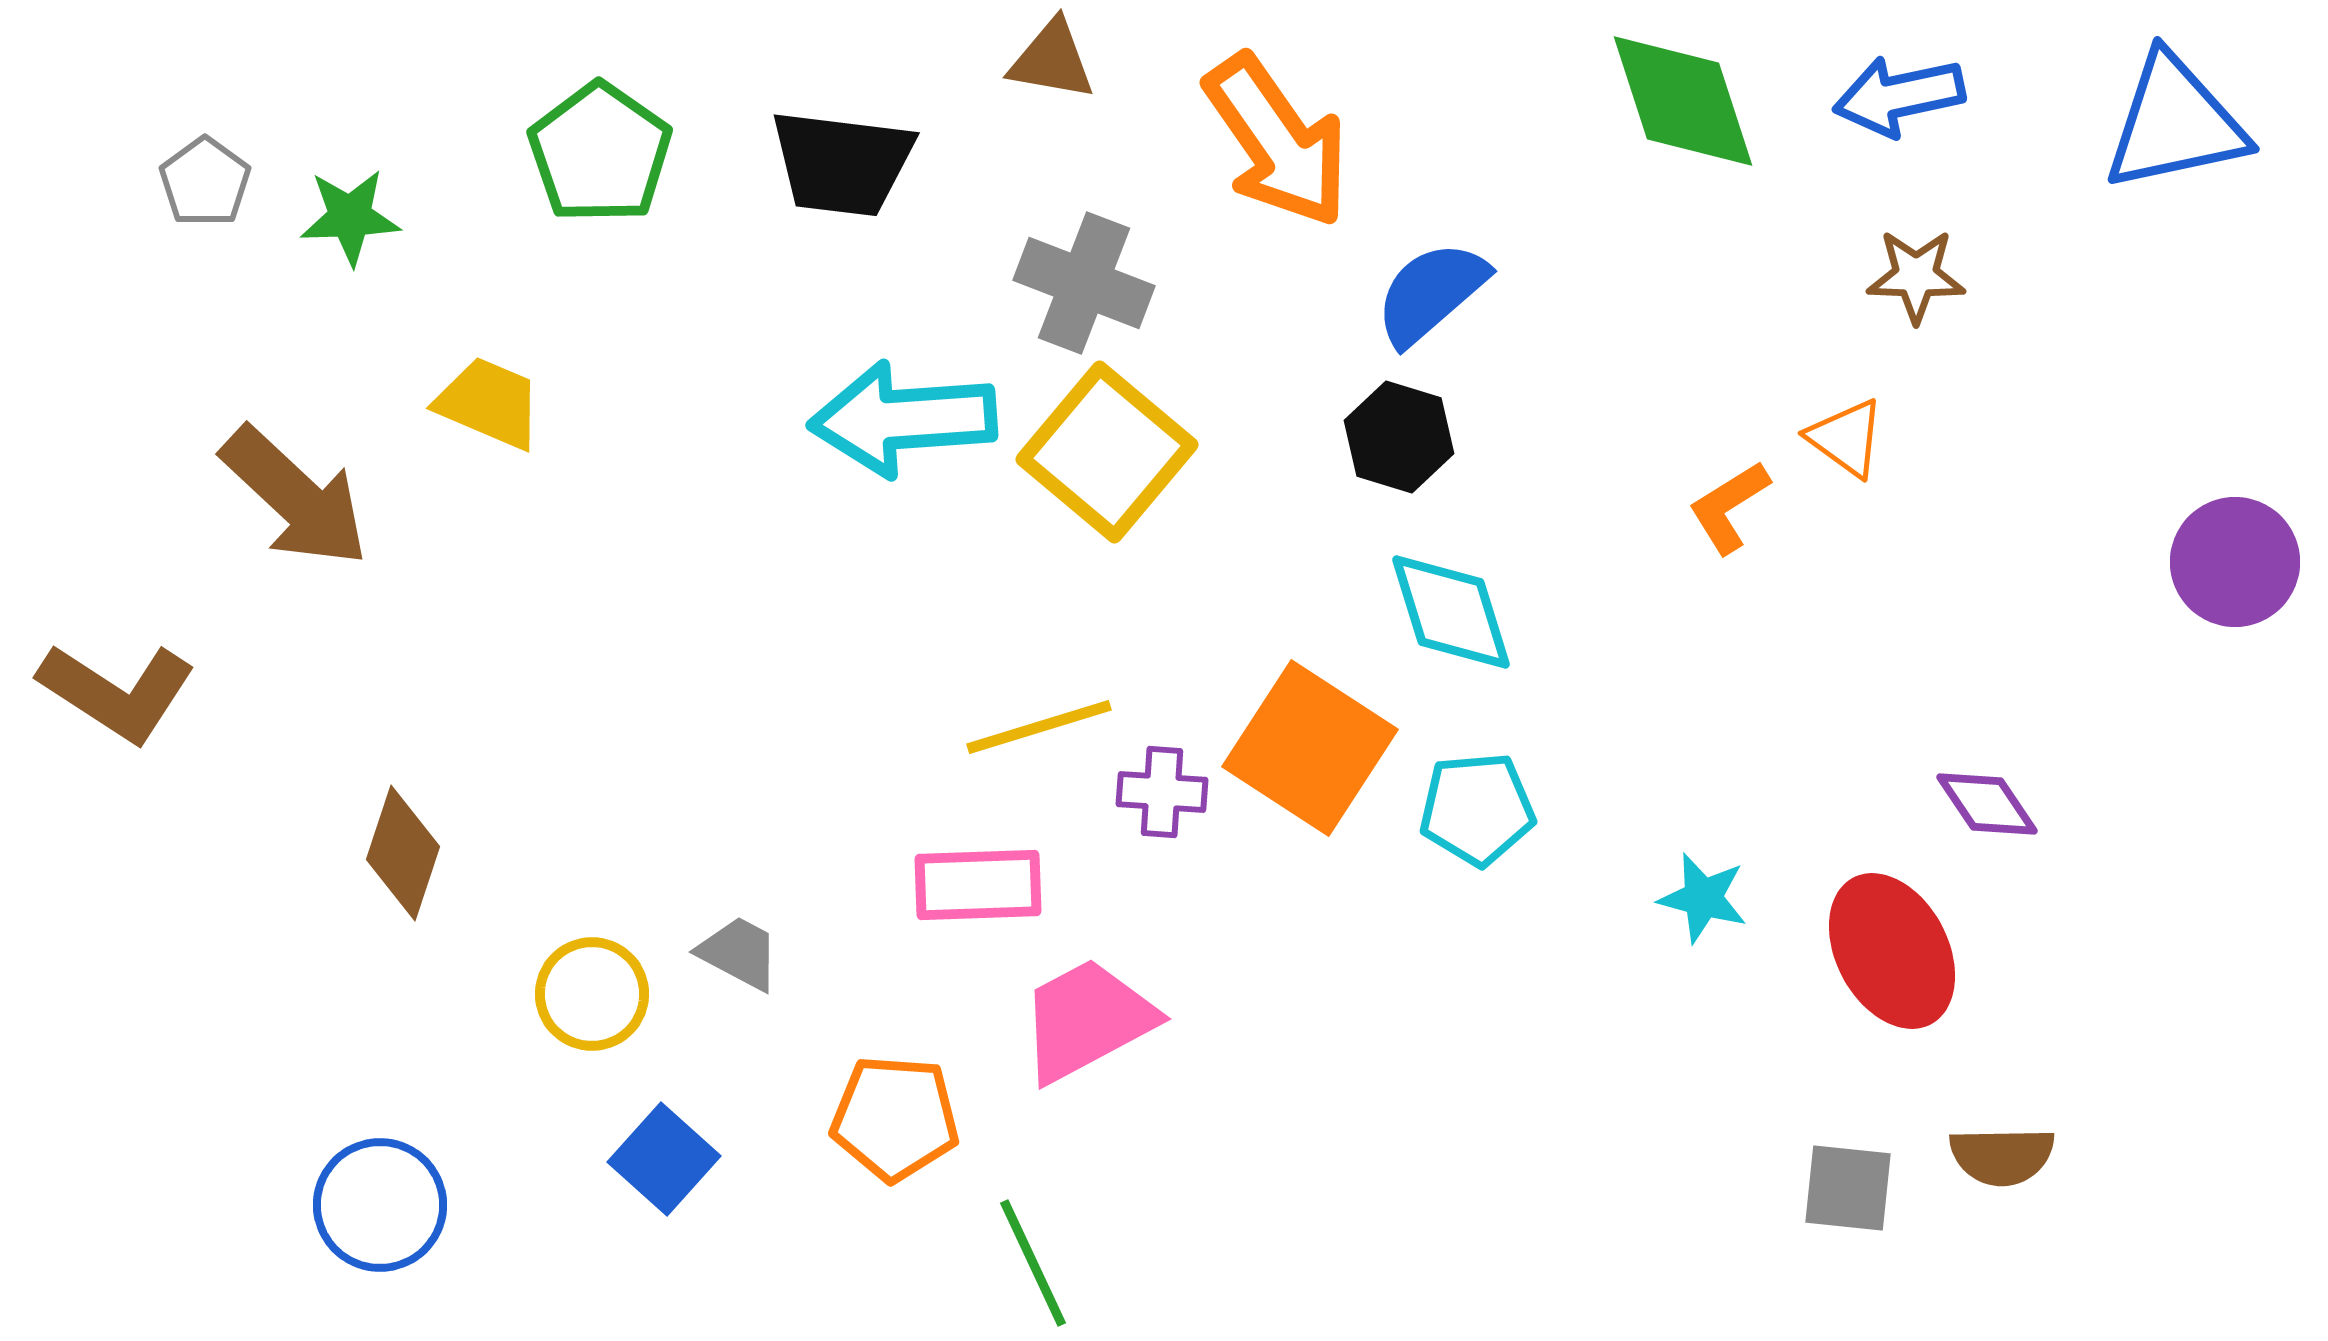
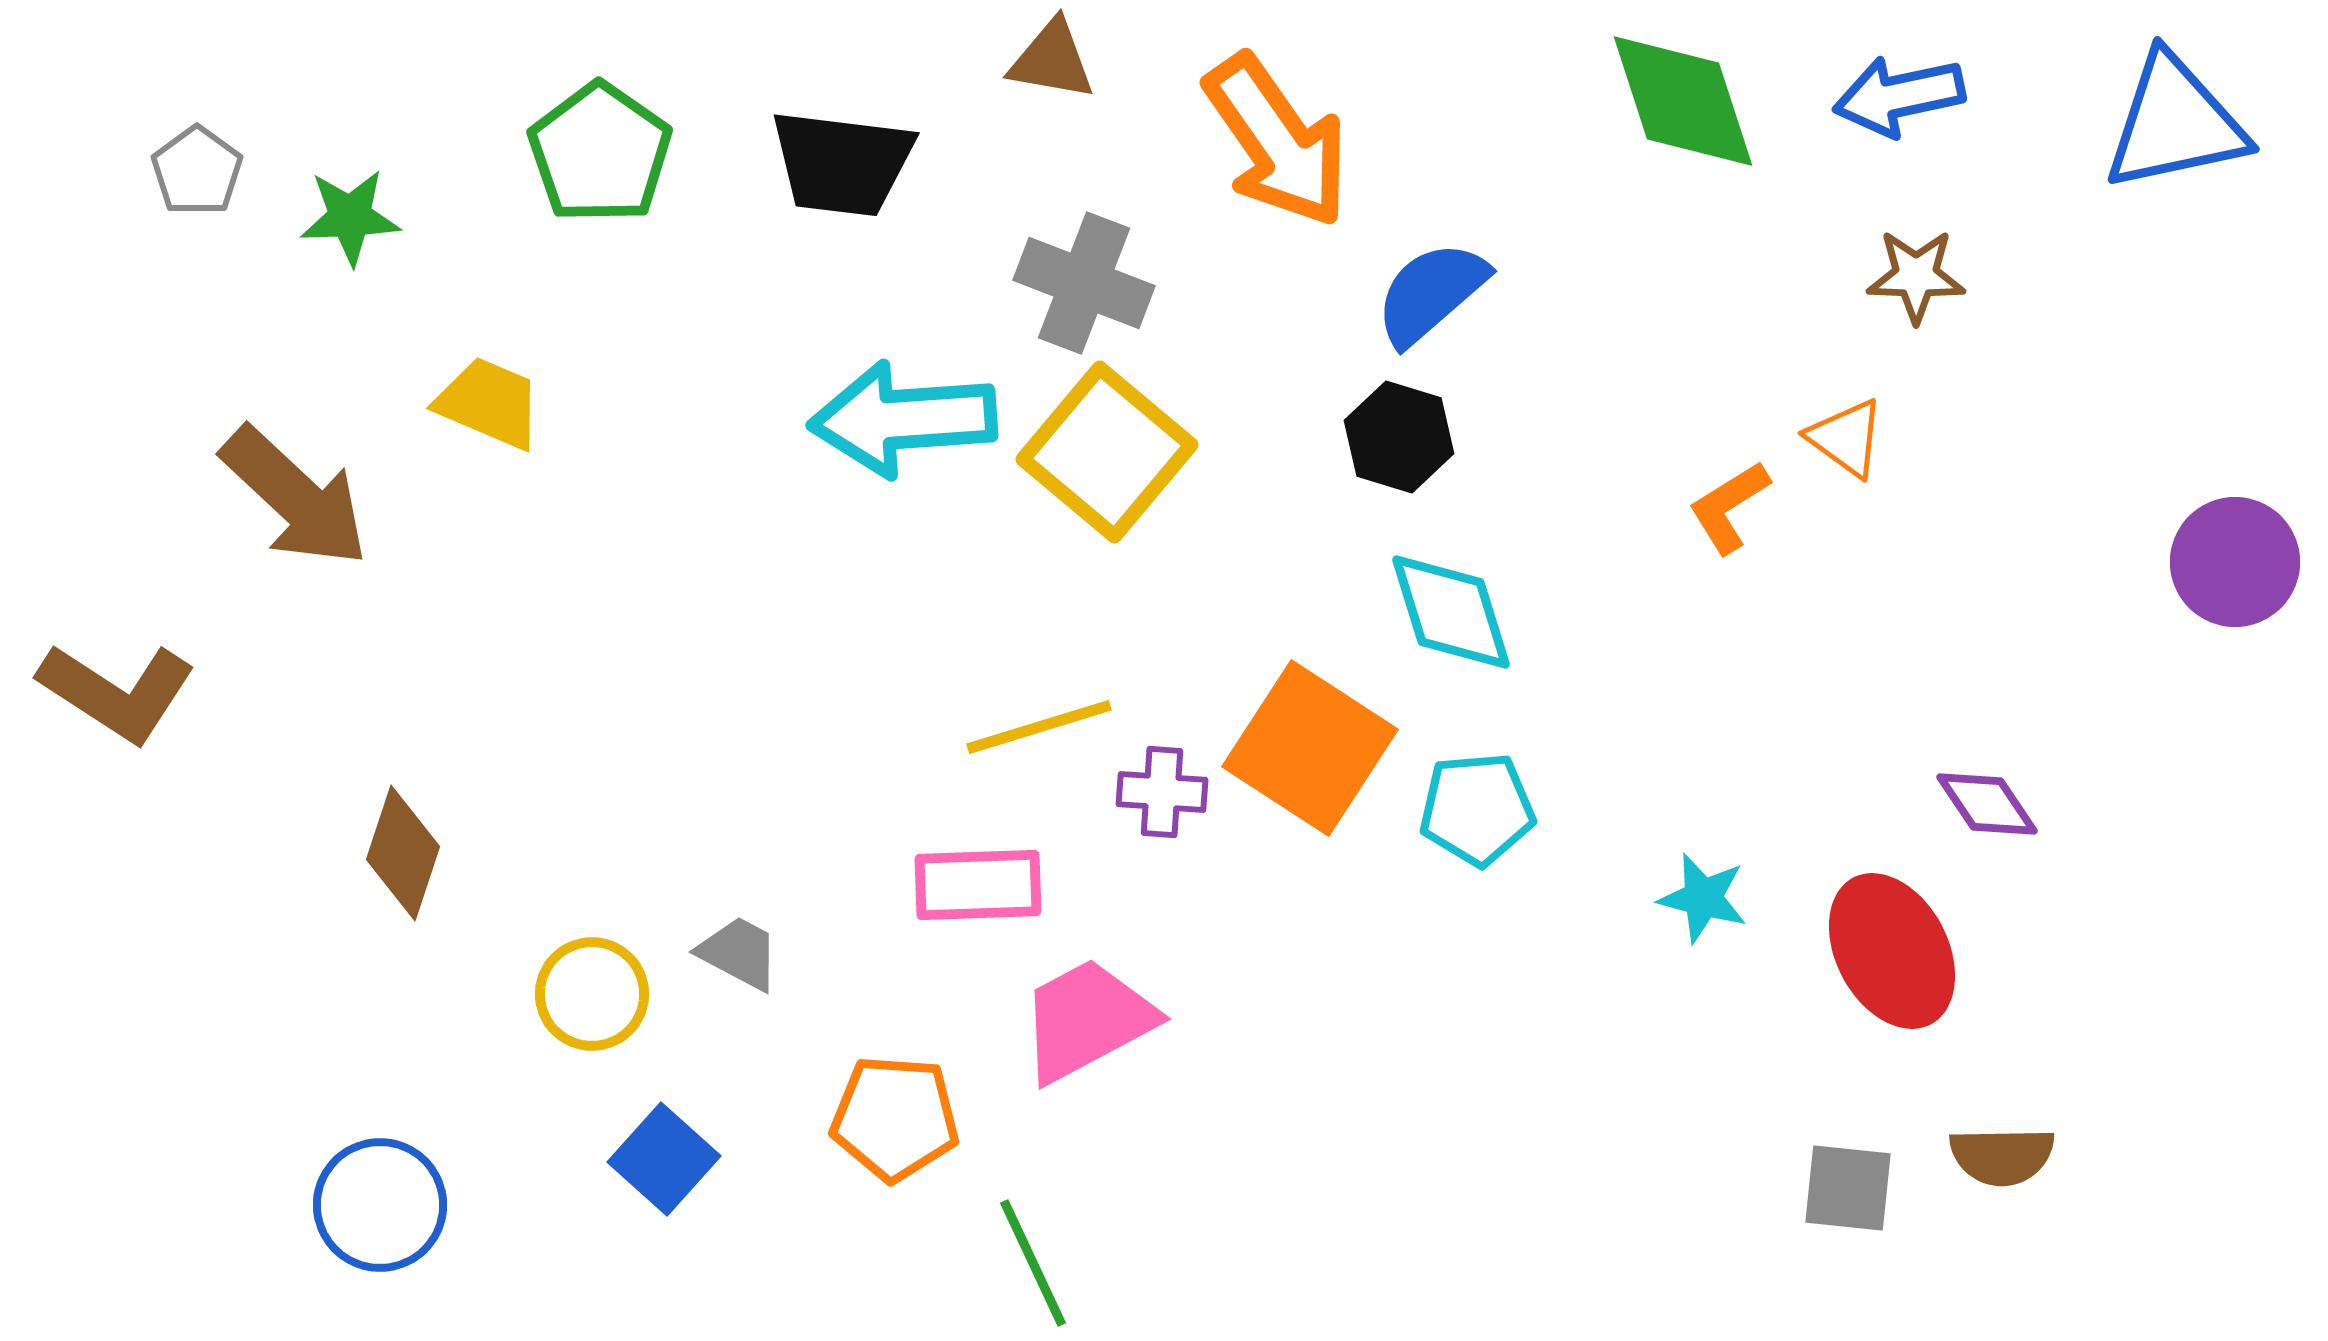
gray pentagon: moved 8 px left, 11 px up
